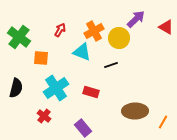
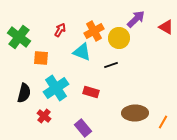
black semicircle: moved 8 px right, 5 px down
brown ellipse: moved 2 px down
